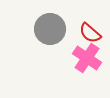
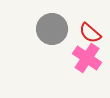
gray circle: moved 2 px right
